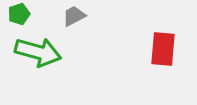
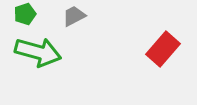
green pentagon: moved 6 px right
red rectangle: rotated 36 degrees clockwise
